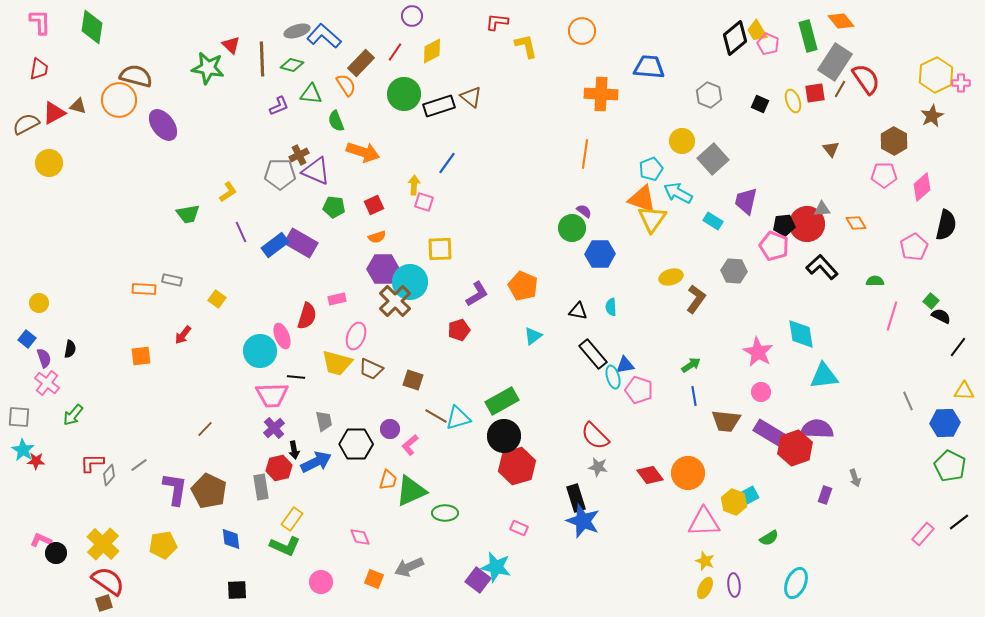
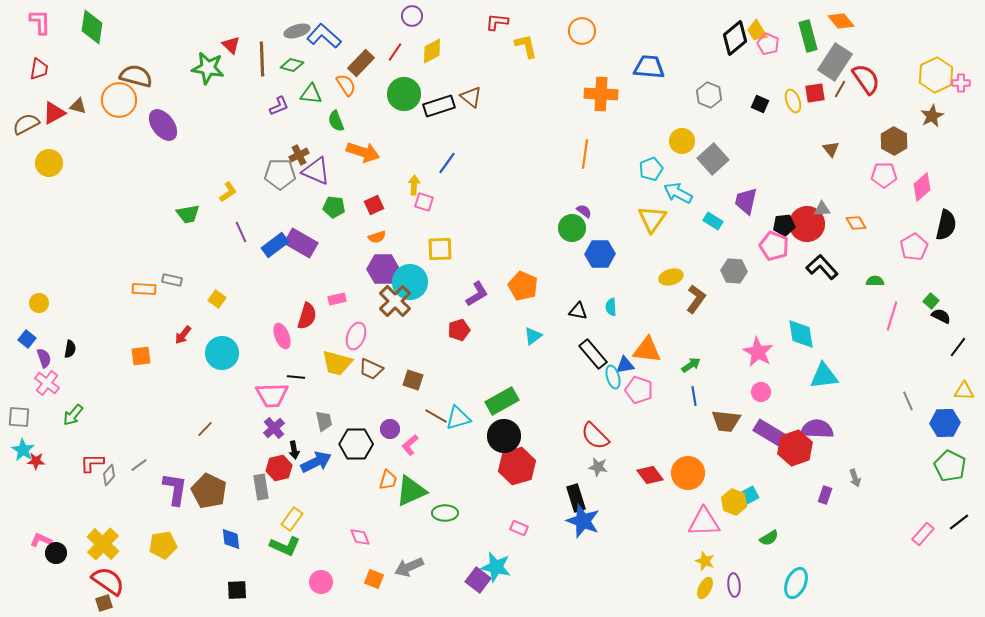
orange triangle at (642, 199): moved 5 px right, 151 px down; rotated 12 degrees counterclockwise
cyan circle at (260, 351): moved 38 px left, 2 px down
